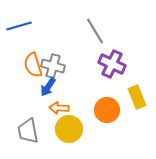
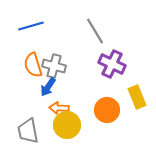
blue line: moved 12 px right
gray cross: moved 1 px right
yellow circle: moved 2 px left, 4 px up
